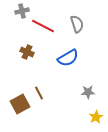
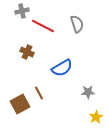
blue semicircle: moved 6 px left, 10 px down
